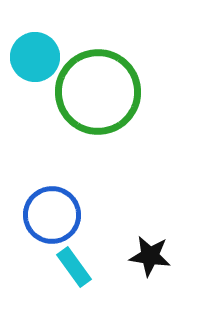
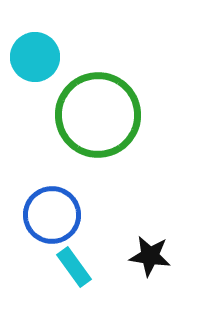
green circle: moved 23 px down
